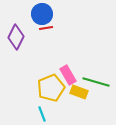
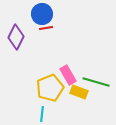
yellow pentagon: moved 1 px left
cyan line: rotated 28 degrees clockwise
